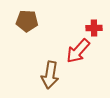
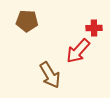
brown arrow: rotated 40 degrees counterclockwise
